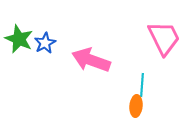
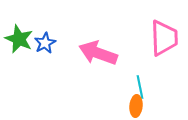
pink trapezoid: rotated 24 degrees clockwise
pink arrow: moved 7 px right, 7 px up
cyan line: moved 2 px left, 2 px down; rotated 15 degrees counterclockwise
